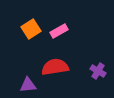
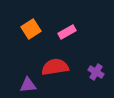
pink rectangle: moved 8 px right, 1 px down
purple cross: moved 2 px left, 1 px down
